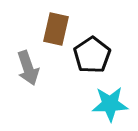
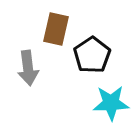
gray arrow: rotated 12 degrees clockwise
cyan star: moved 1 px right, 1 px up
